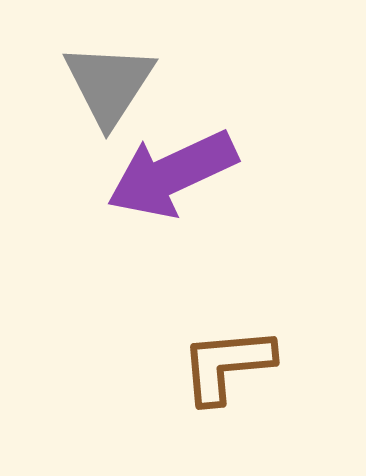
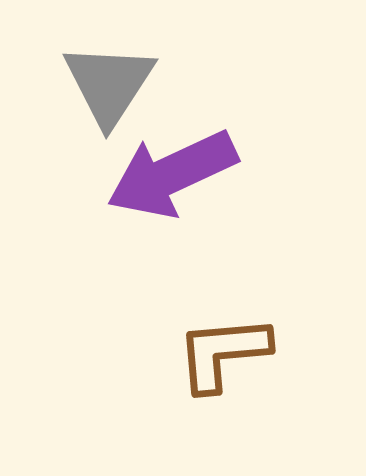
brown L-shape: moved 4 px left, 12 px up
